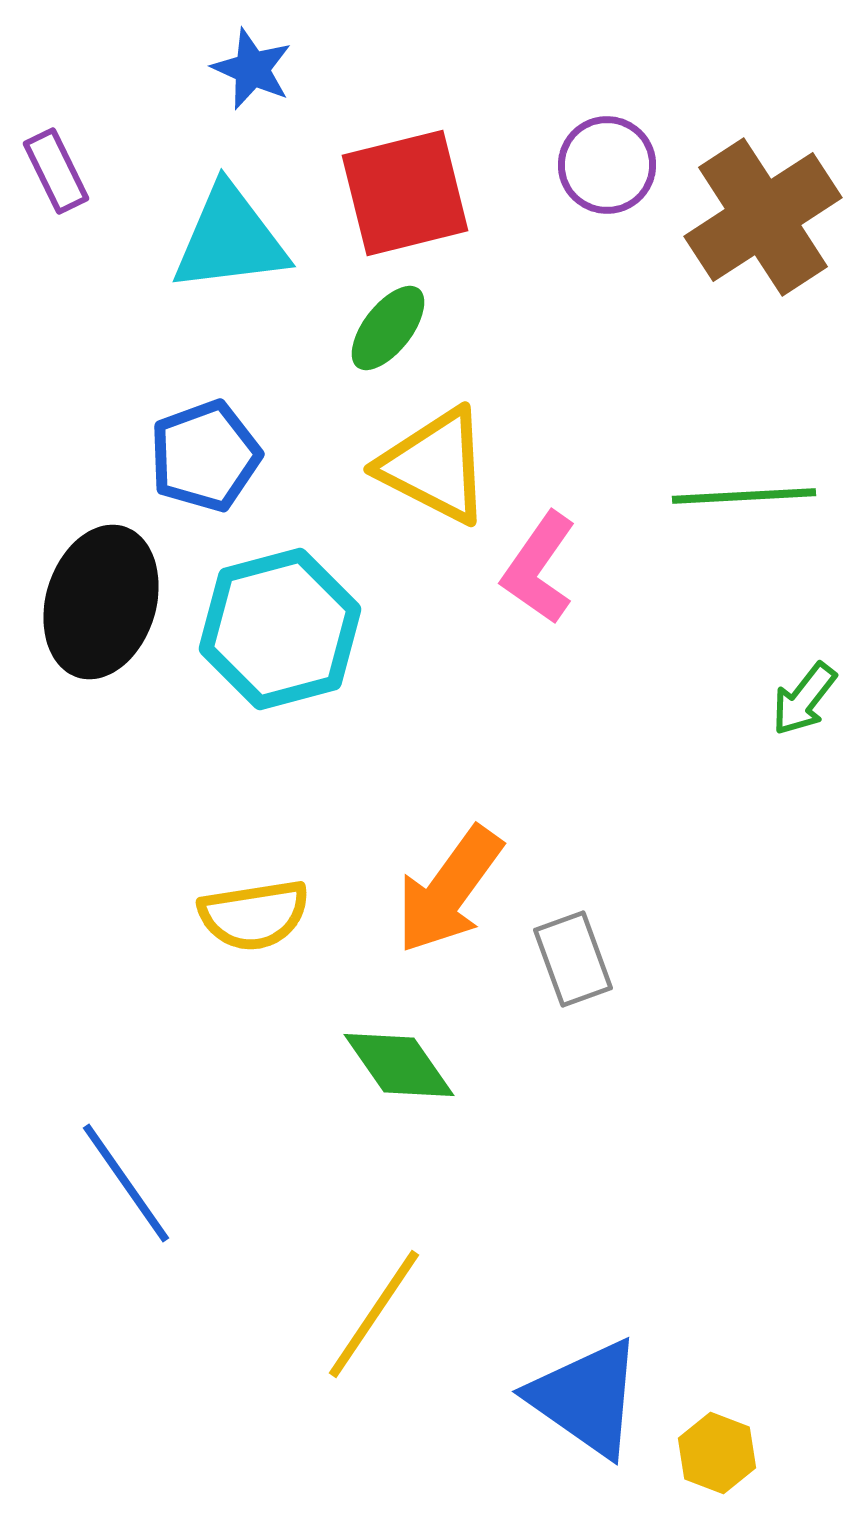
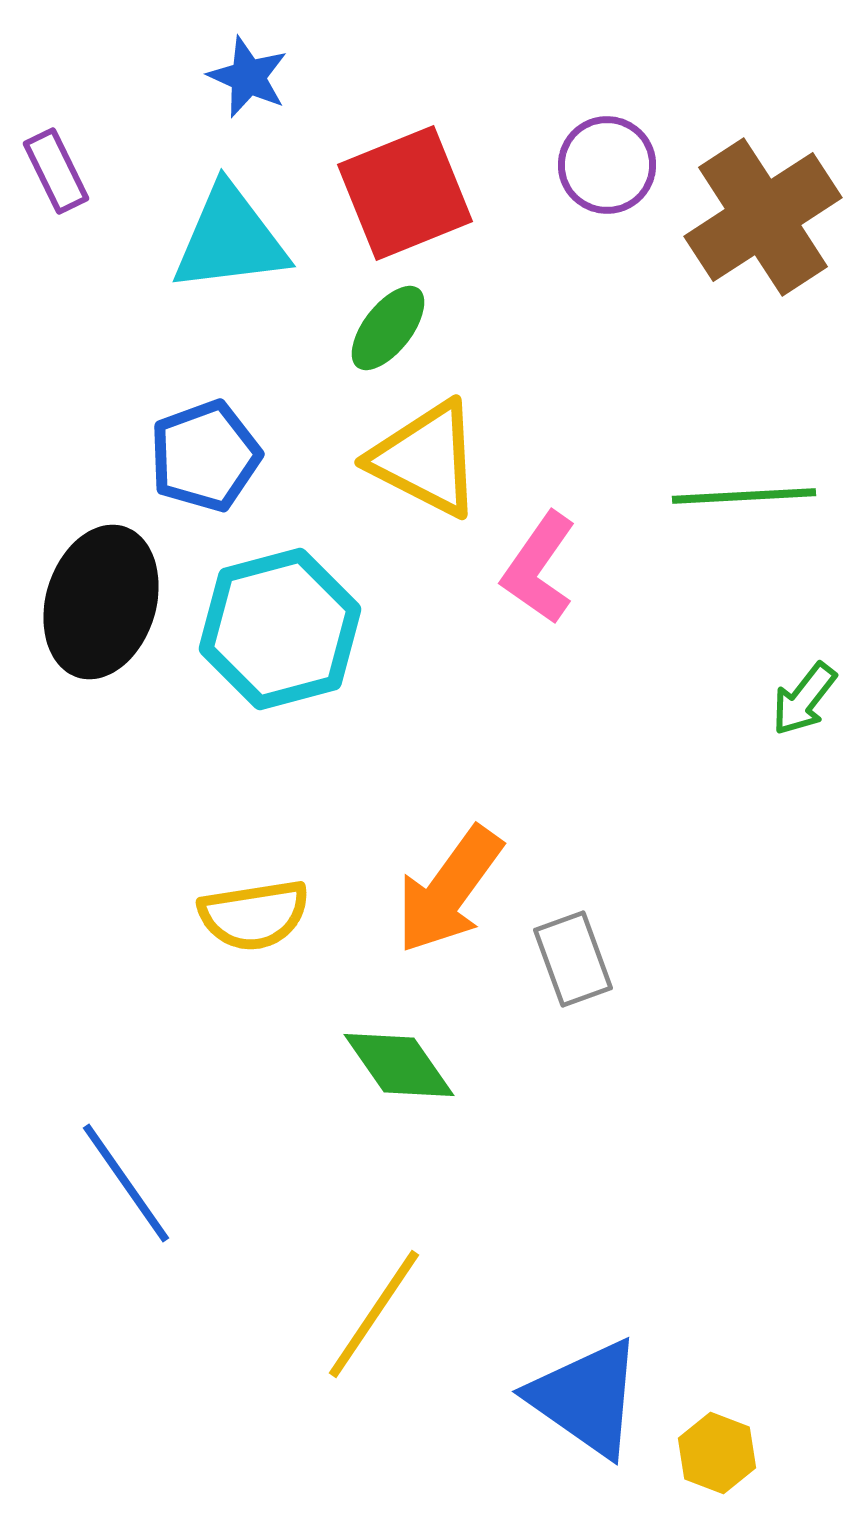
blue star: moved 4 px left, 8 px down
red square: rotated 8 degrees counterclockwise
yellow triangle: moved 9 px left, 7 px up
